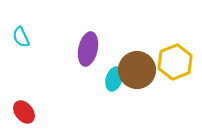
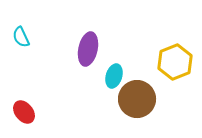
brown circle: moved 29 px down
cyan ellipse: moved 3 px up
